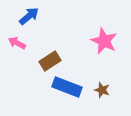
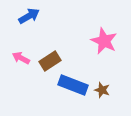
blue arrow: rotated 10 degrees clockwise
pink arrow: moved 4 px right, 15 px down
blue rectangle: moved 6 px right, 2 px up
